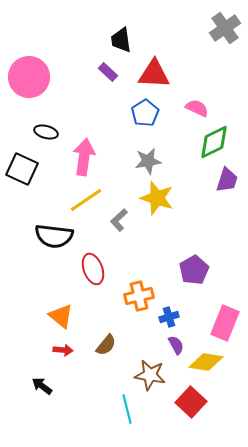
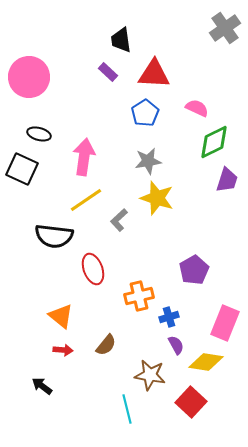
black ellipse: moved 7 px left, 2 px down
